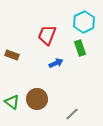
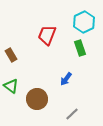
brown rectangle: moved 1 px left; rotated 40 degrees clockwise
blue arrow: moved 10 px right, 16 px down; rotated 152 degrees clockwise
green triangle: moved 1 px left, 16 px up
